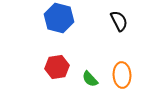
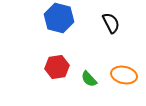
black semicircle: moved 8 px left, 2 px down
orange ellipse: moved 2 px right; rotated 75 degrees counterclockwise
green semicircle: moved 1 px left
